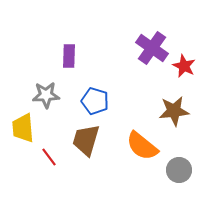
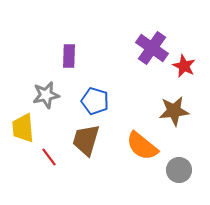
gray star: rotated 8 degrees counterclockwise
